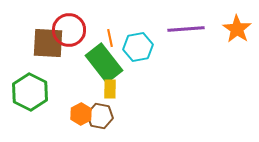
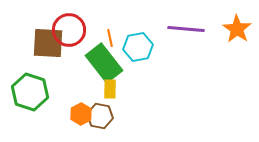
purple line: rotated 9 degrees clockwise
green hexagon: rotated 9 degrees counterclockwise
